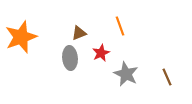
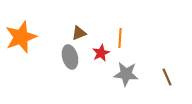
orange line: moved 12 px down; rotated 24 degrees clockwise
gray ellipse: moved 1 px up; rotated 10 degrees counterclockwise
gray star: rotated 20 degrees counterclockwise
